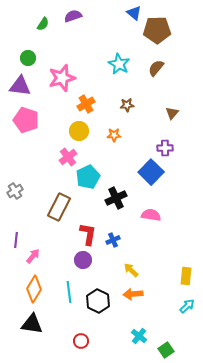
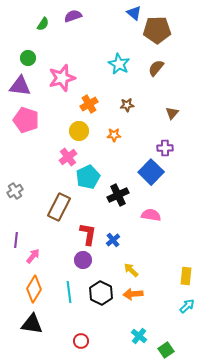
orange cross: moved 3 px right
black cross: moved 2 px right, 3 px up
blue cross: rotated 16 degrees counterclockwise
black hexagon: moved 3 px right, 8 px up
